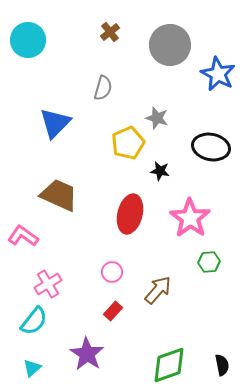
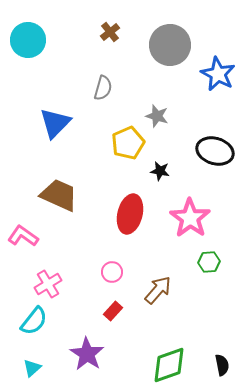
gray star: moved 2 px up
black ellipse: moved 4 px right, 4 px down; rotated 6 degrees clockwise
